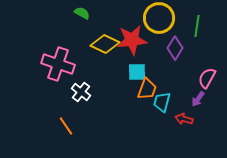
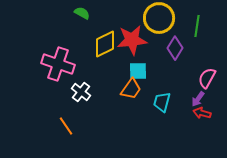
yellow diamond: rotated 52 degrees counterclockwise
cyan square: moved 1 px right, 1 px up
orange trapezoid: moved 16 px left; rotated 15 degrees clockwise
red arrow: moved 18 px right, 6 px up
